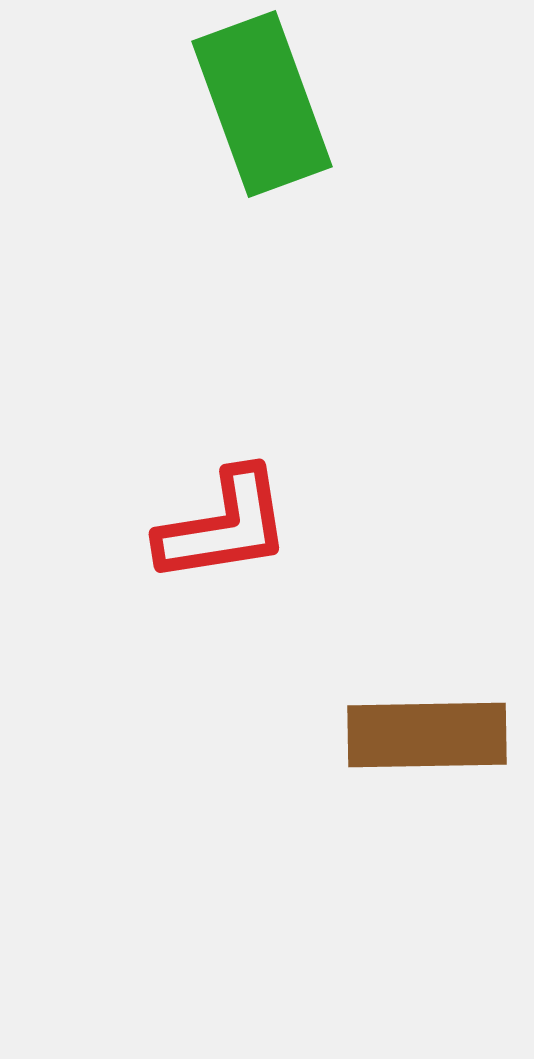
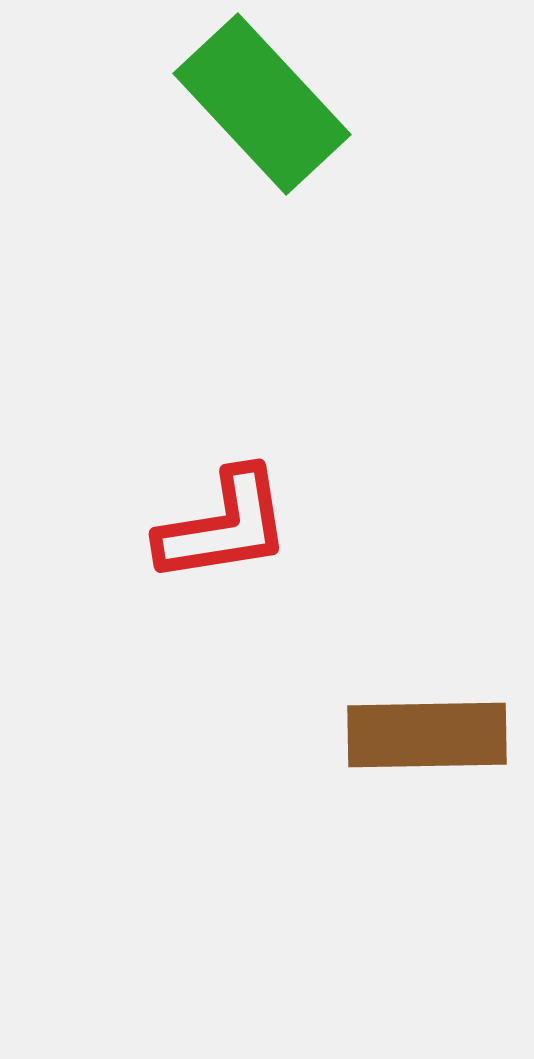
green rectangle: rotated 23 degrees counterclockwise
